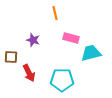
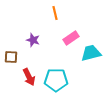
pink rectangle: rotated 49 degrees counterclockwise
red arrow: moved 4 px down
cyan pentagon: moved 6 px left
